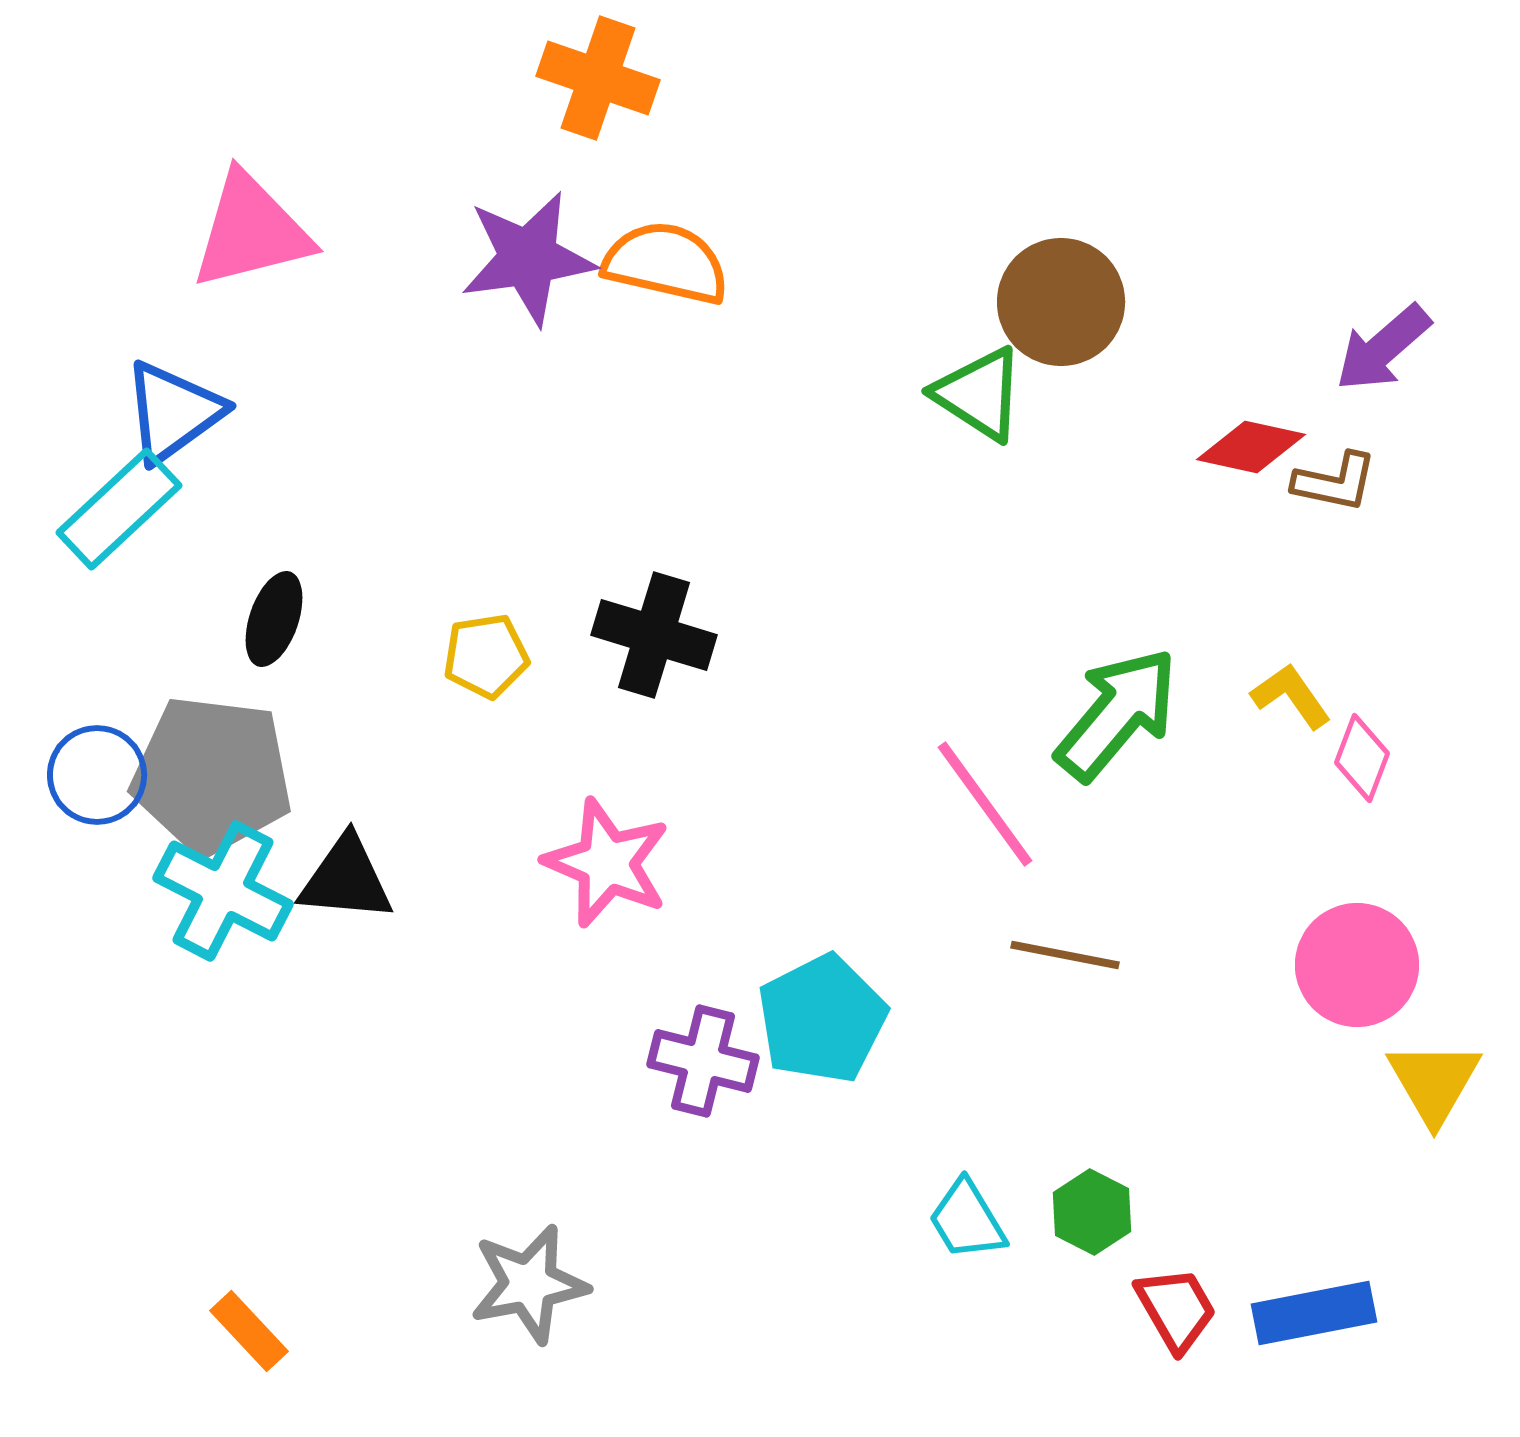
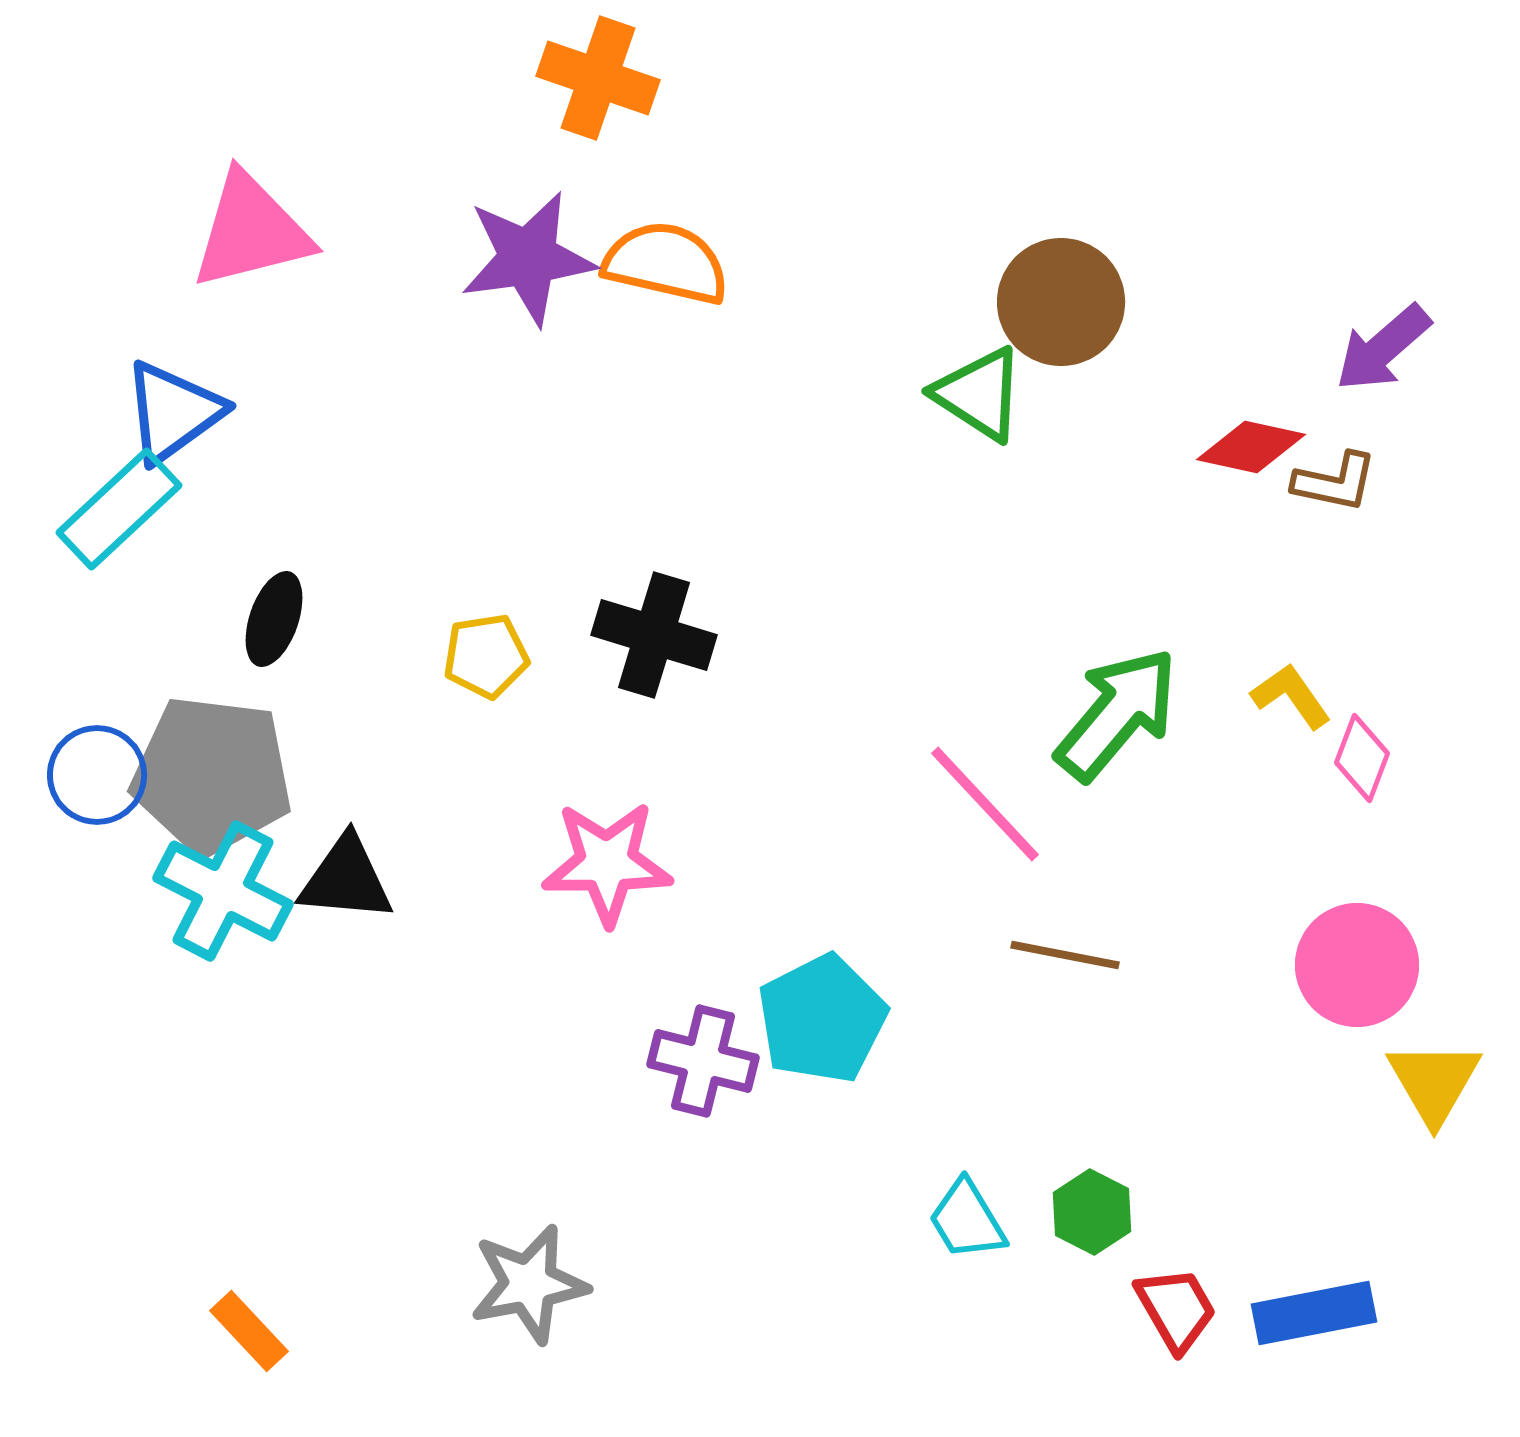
pink line: rotated 7 degrees counterclockwise
pink star: rotated 23 degrees counterclockwise
